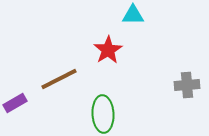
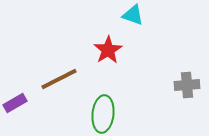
cyan triangle: rotated 20 degrees clockwise
green ellipse: rotated 9 degrees clockwise
